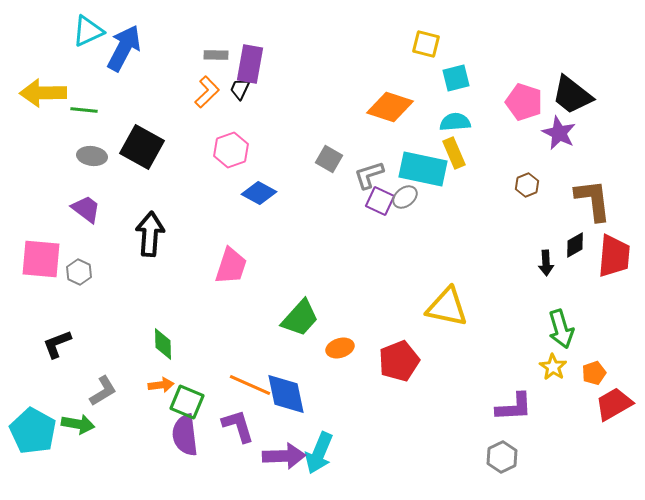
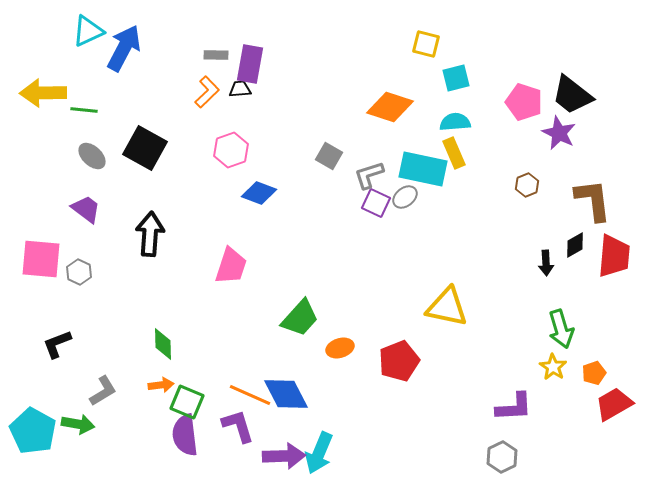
black trapezoid at (240, 89): rotated 60 degrees clockwise
black square at (142, 147): moved 3 px right, 1 px down
gray ellipse at (92, 156): rotated 36 degrees clockwise
gray square at (329, 159): moved 3 px up
blue diamond at (259, 193): rotated 8 degrees counterclockwise
purple square at (380, 201): moved 4 px left, 2 px down
orange line at (250, 385): moved 10 px down
blue diamond at (286, 394): rotated 15 degrees counterclockwise
